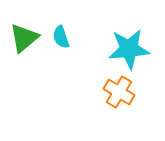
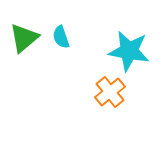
cyan star: moved 2 px down; rotated 15 degrees clockwise
orange cross: moved 9 px left; rotated 20 degrees clockwise
